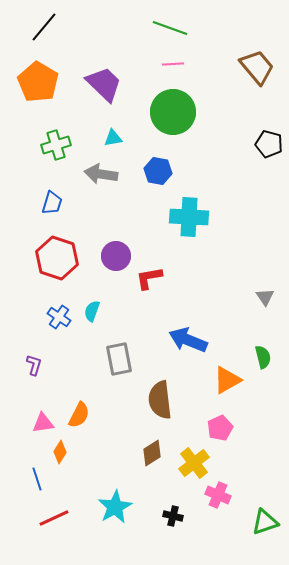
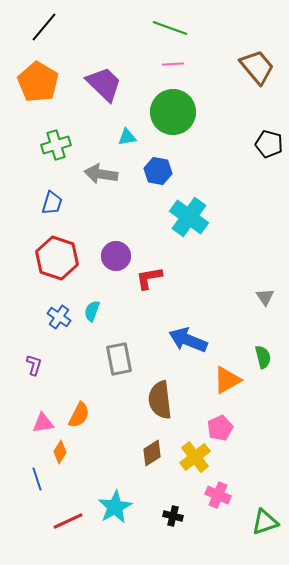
cyan triangle: moved 14 px right, 1 px up
cyan cross: rotated 33 degrees clockwise
yellow cross: moved 1 px right, 6 px up
red line: moved 14 px right, 3 px down
